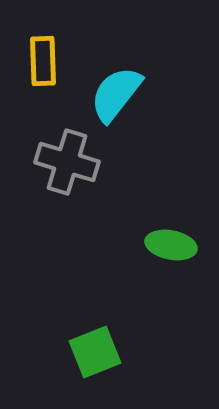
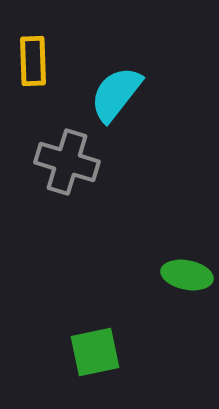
yellow rectangle: moved 10 px left
green ellipse: moved 16 px right, 30 px down
green square: rotated 10 degrees clockwise
